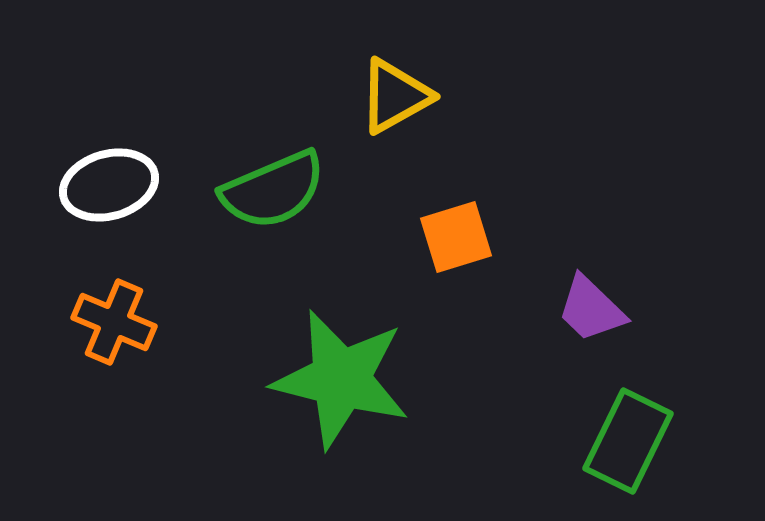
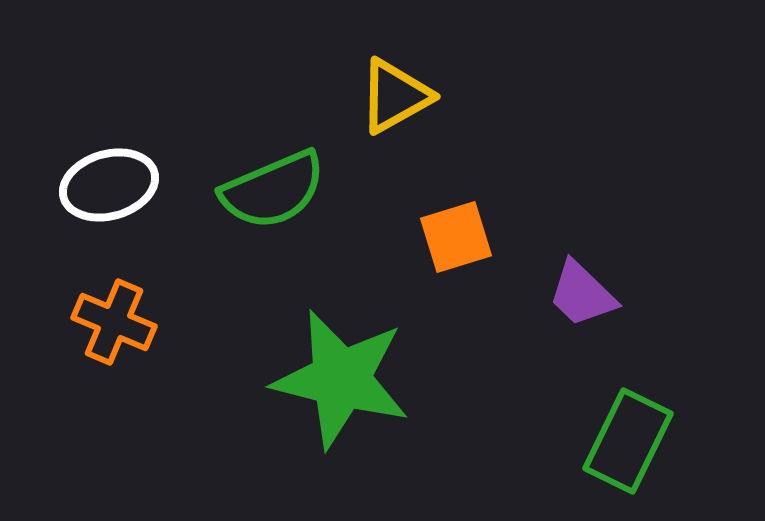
purple trapezoid: moved 9 px left, 15 px up
